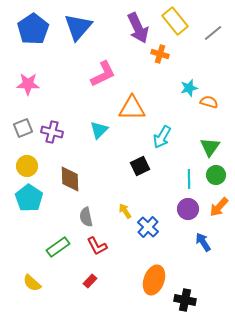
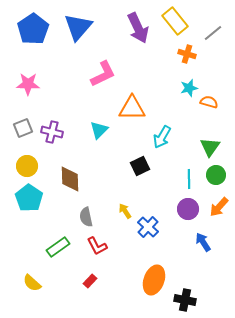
orange cross: moved 27 px right
